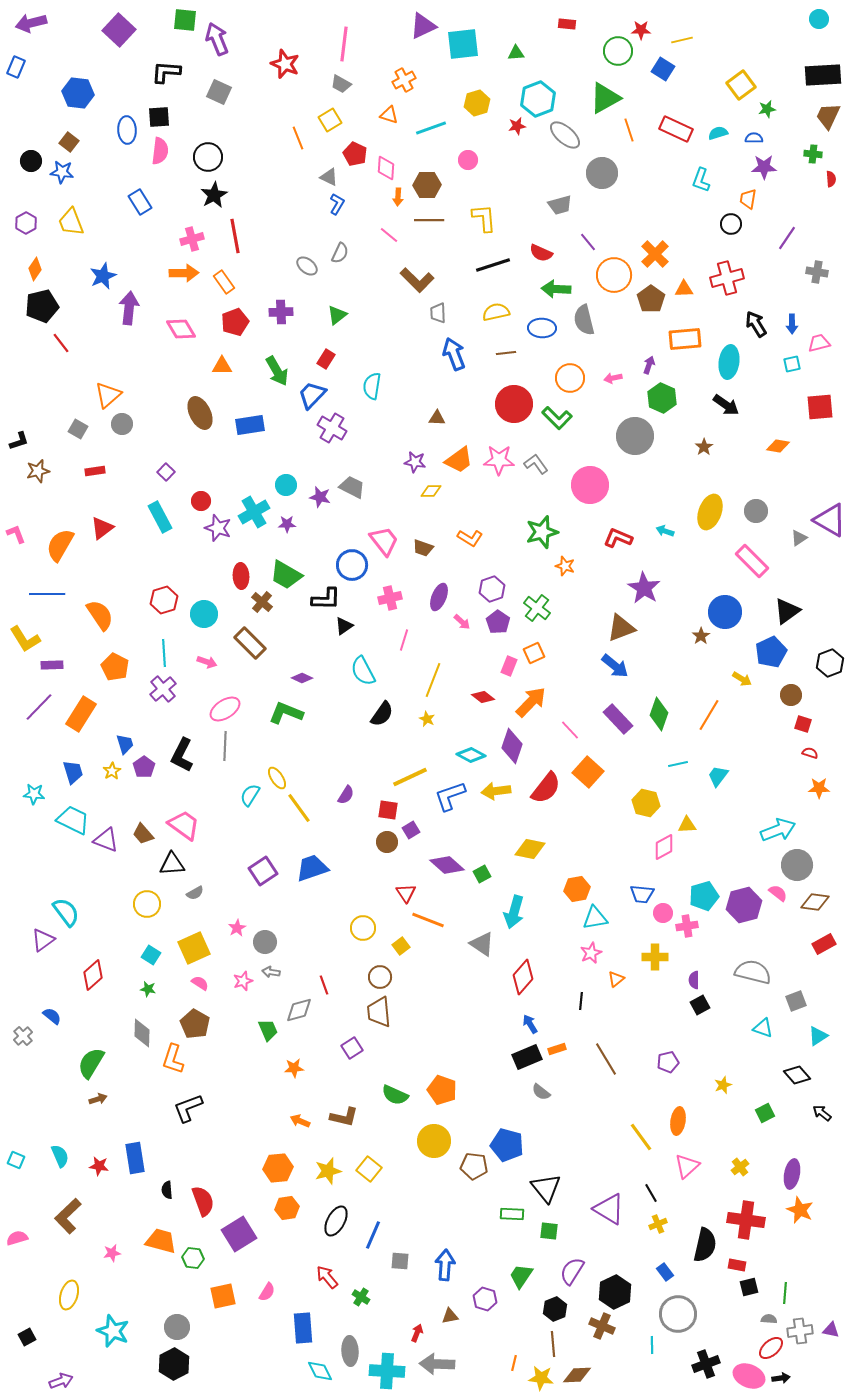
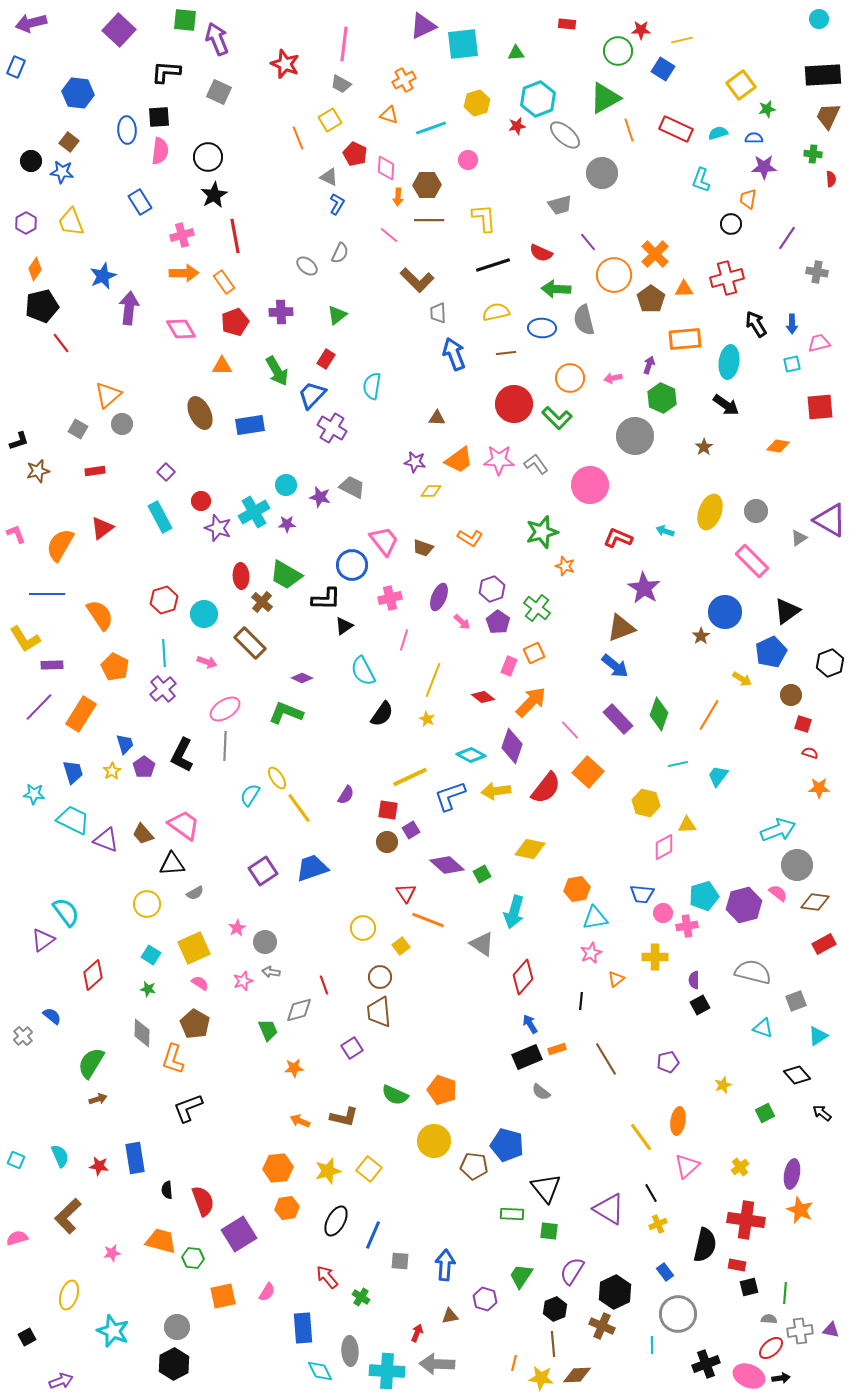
pink cross at (192, 239): moved 10 px left, 4 px up
